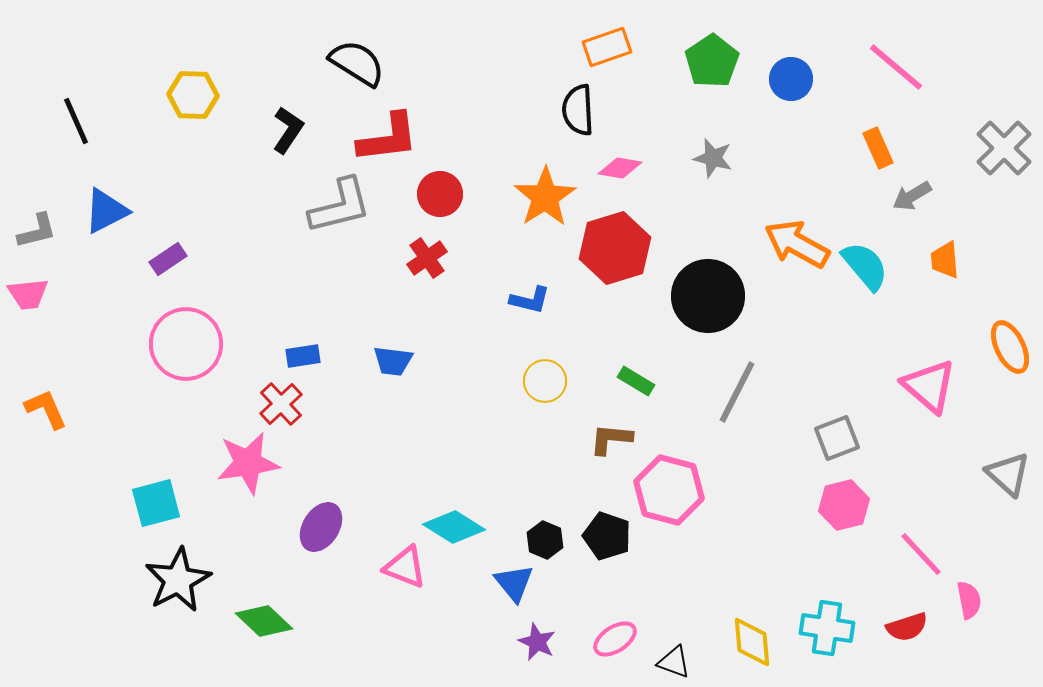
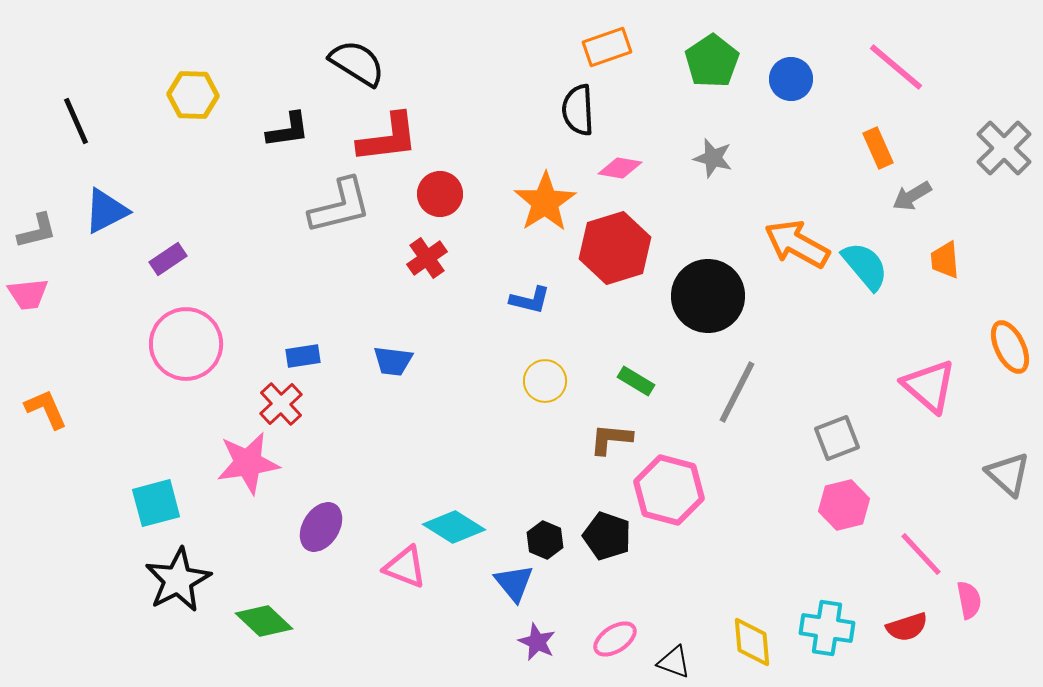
black L-shape at (288, 130): rotated 48 degrees clockwise
orange star at (545, 197): moved 5 px down
